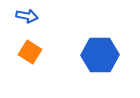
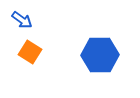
blue arrow: moved 5 px left, 4 px down; rotated 25 degrees clockwise
